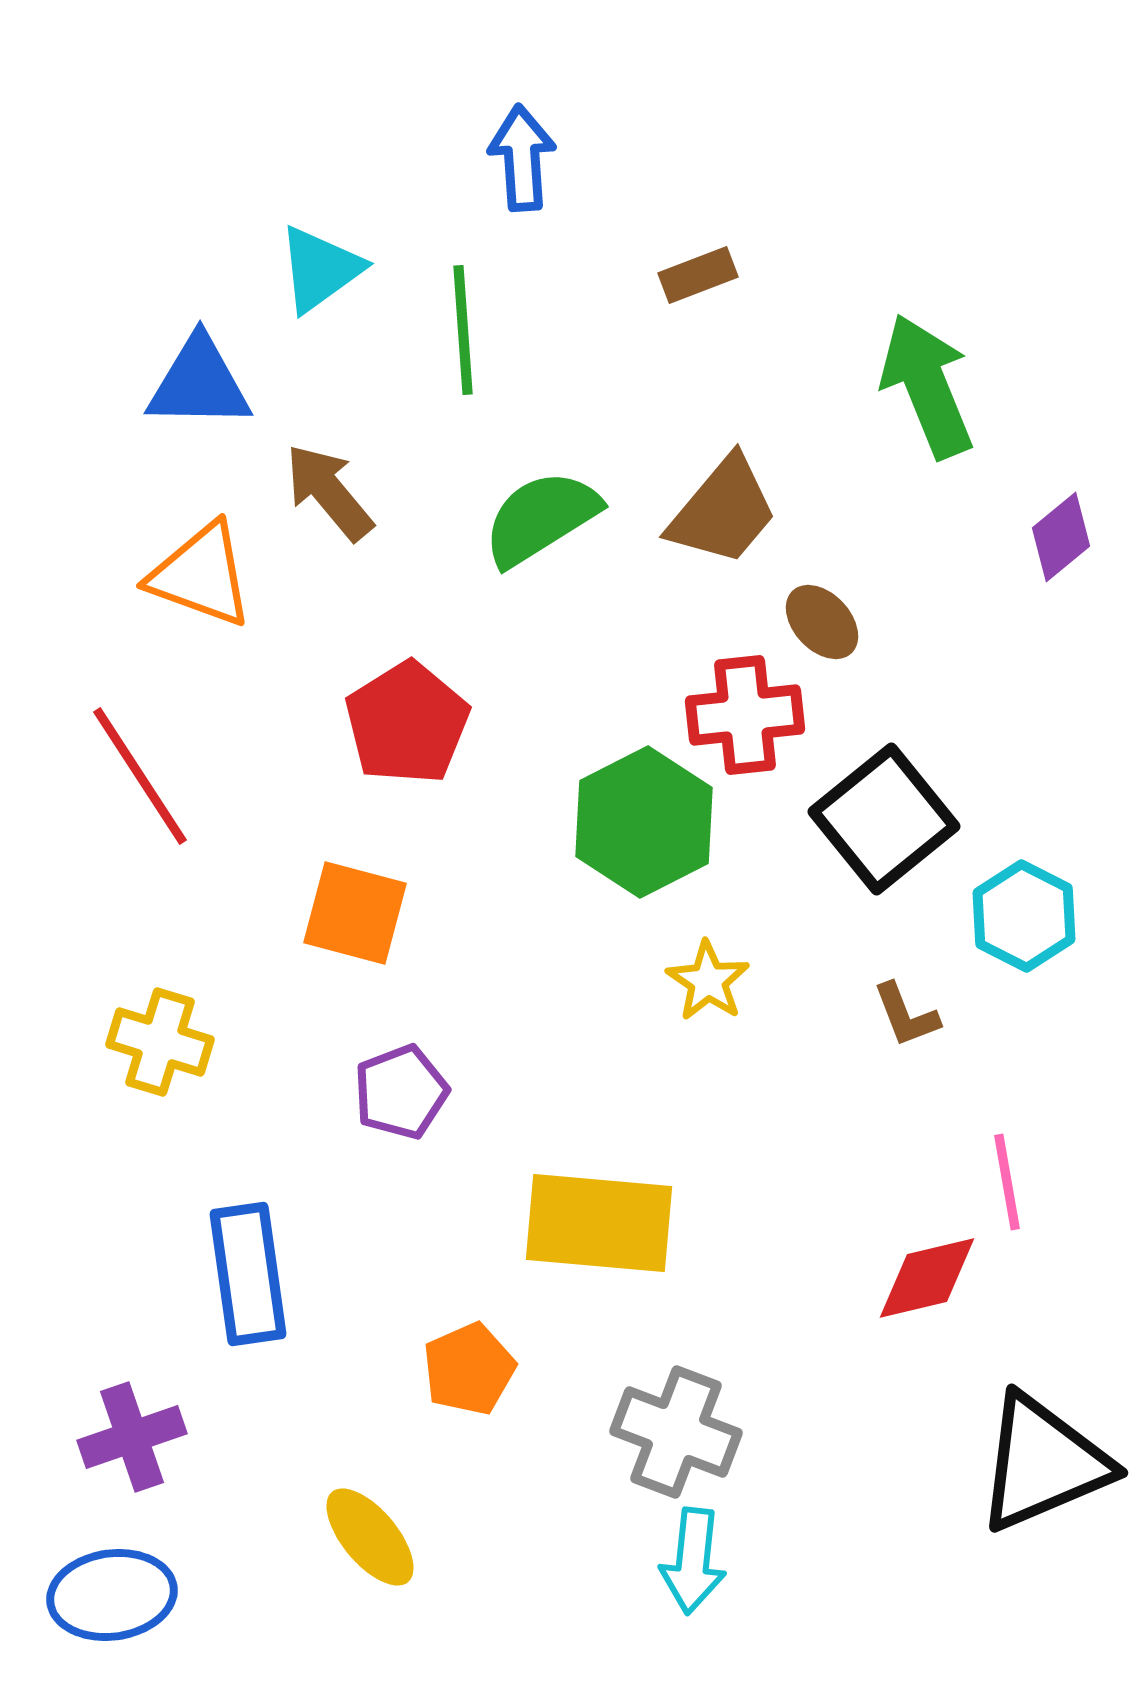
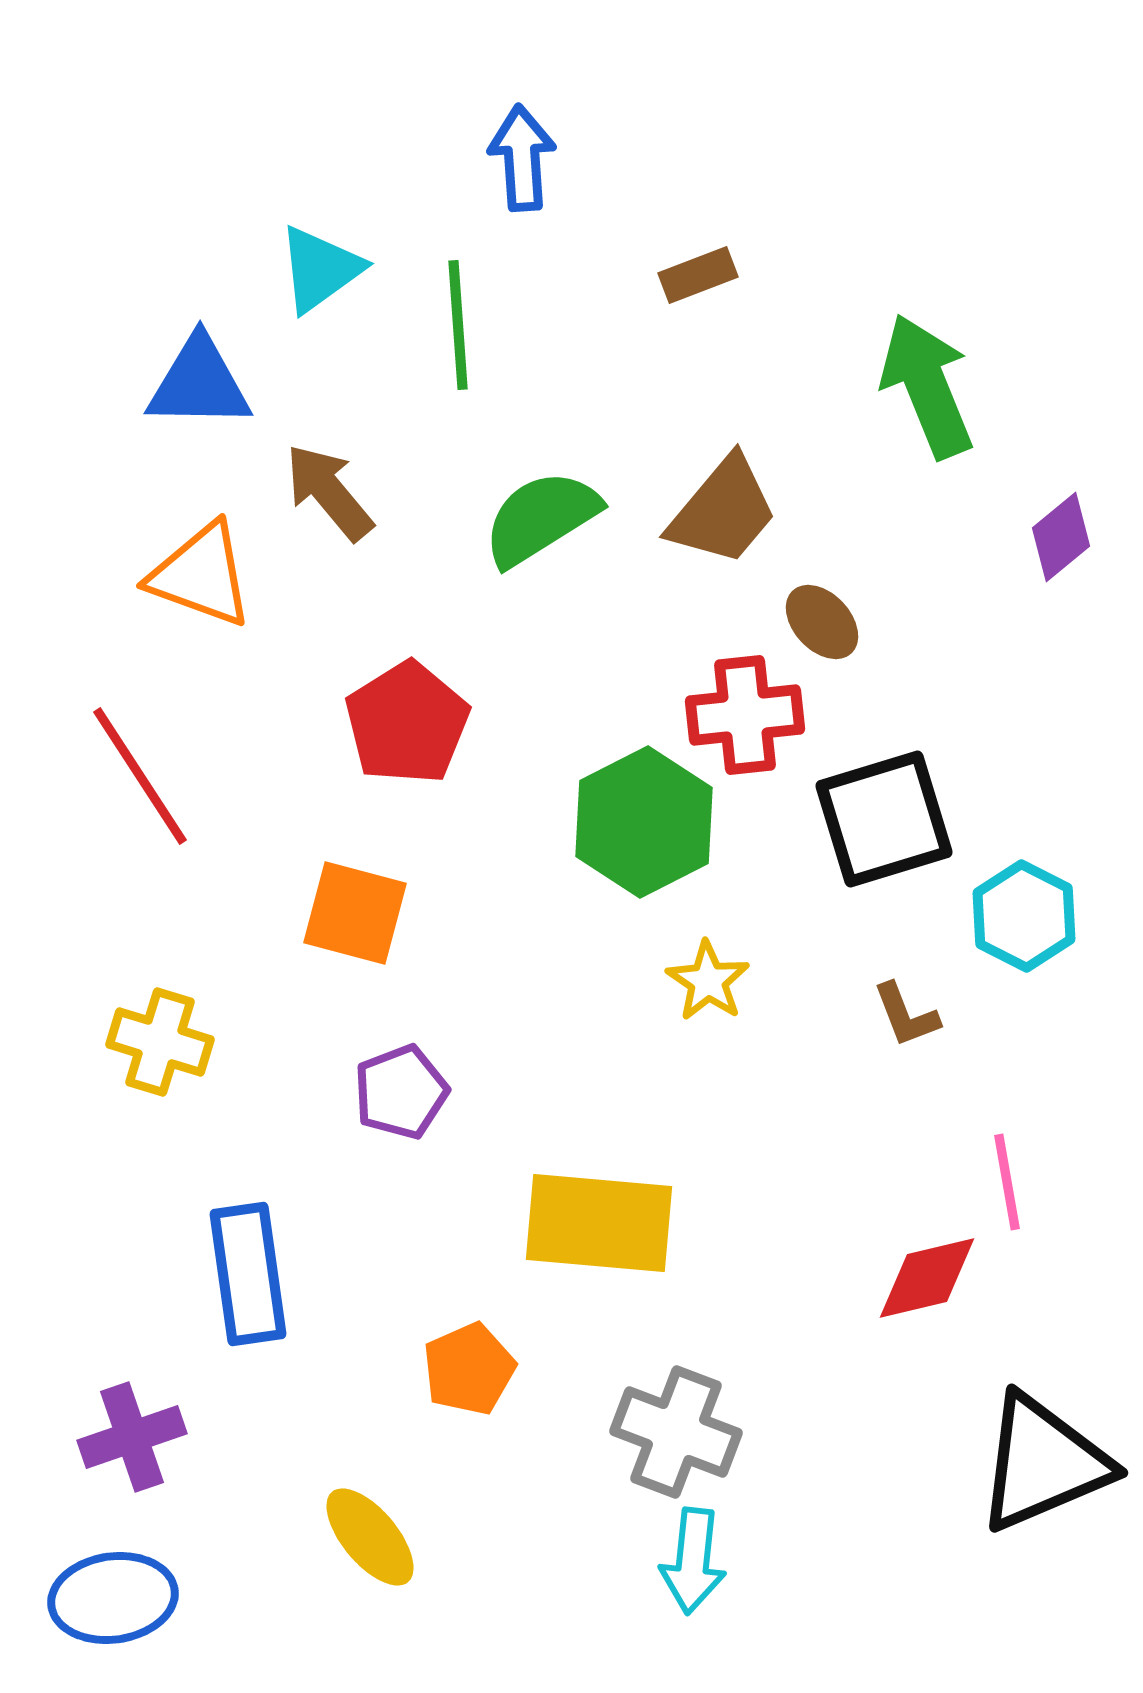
green line: moved 5 px left, 5 px up
black square: rotated 22 degrees clockwise
blue ellipse: moved 1 px right, 3 px down
